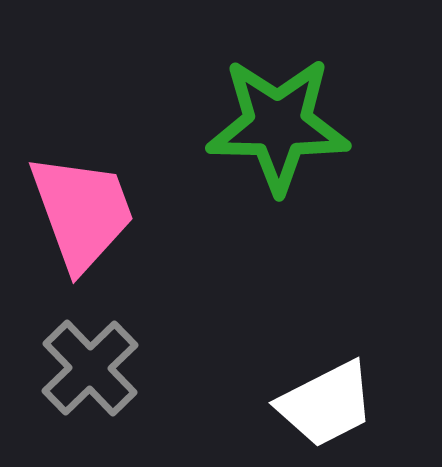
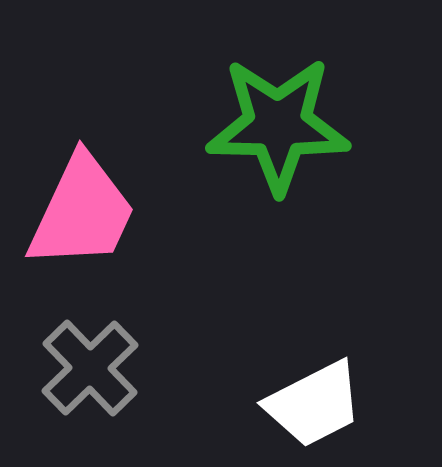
pink trapezoid: rotated 45 degrees clockwise
white trapezoid: moved 12 px left
